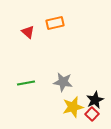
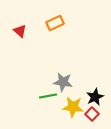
orange rectangle: rotated 12 degrees counterclockwise
red triangle: moved 8 px left, 1 px up
green line: moved 22 px right, 13 px down
black star: moved 3 px up
yellow star: rotated 20 degrees clockwise
